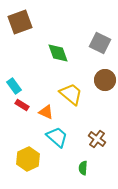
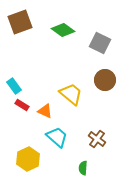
green diamond: moved 5 px right, 23 px up; rotated 35 degrees counterclockwise
orange triangle: moved 1 px left, 1 px up
